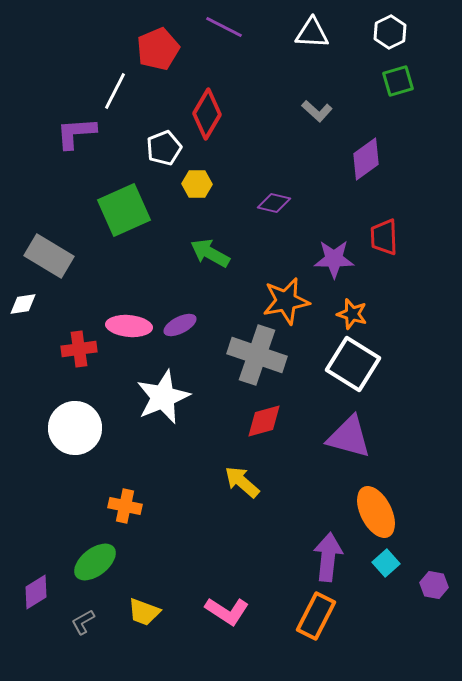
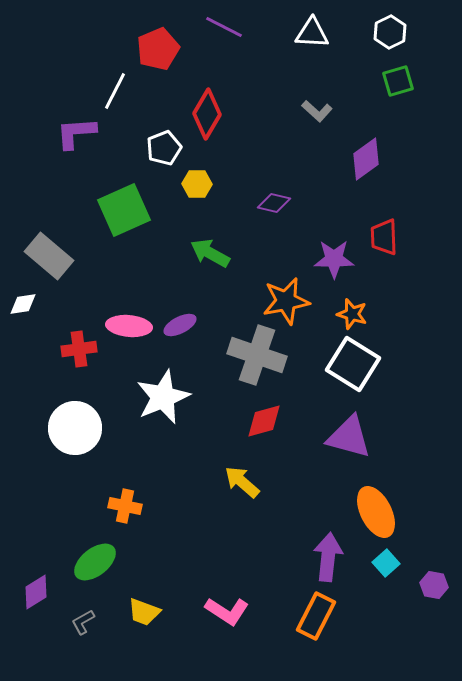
gray rectangle at (49, 256): rotated 9 degrees clockwise
